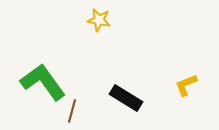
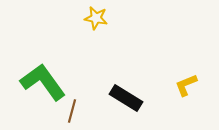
yellow star: moved 3 px left, 2 px up
